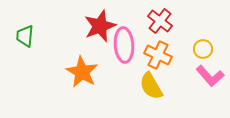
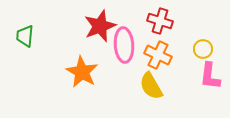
red cross: rotated 20 degrees counterclockwise
pink L-shape: rotated 48 degrees clockwise
